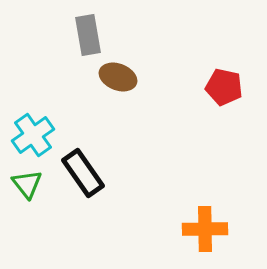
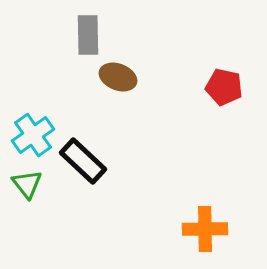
gray rectangle: rotated 9 degrees clockwise
black rectangle: moved 12 px up; rotated 12 degrees counterclockwise
